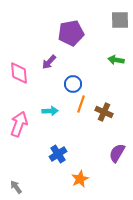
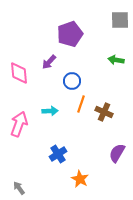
purple pentagon: moved 1 px left, 1 px down; rotated 10 degrees counterclockwise
blue circle: moved 1 px left, 3 px up
orange star: rotated 18 degrees counterclockwise
gray arrow: moved 3 px right, 1 px down
